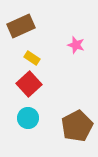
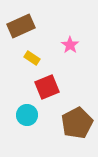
pink star: moved 6 px left; rotated 18 degrees clockwise
red square: moved 18 px right, 3 px down; rotated 20 degrees clockwise
cyan circle: moved 1 px left, 3 px up
brown pentagon: moved 3 px up
